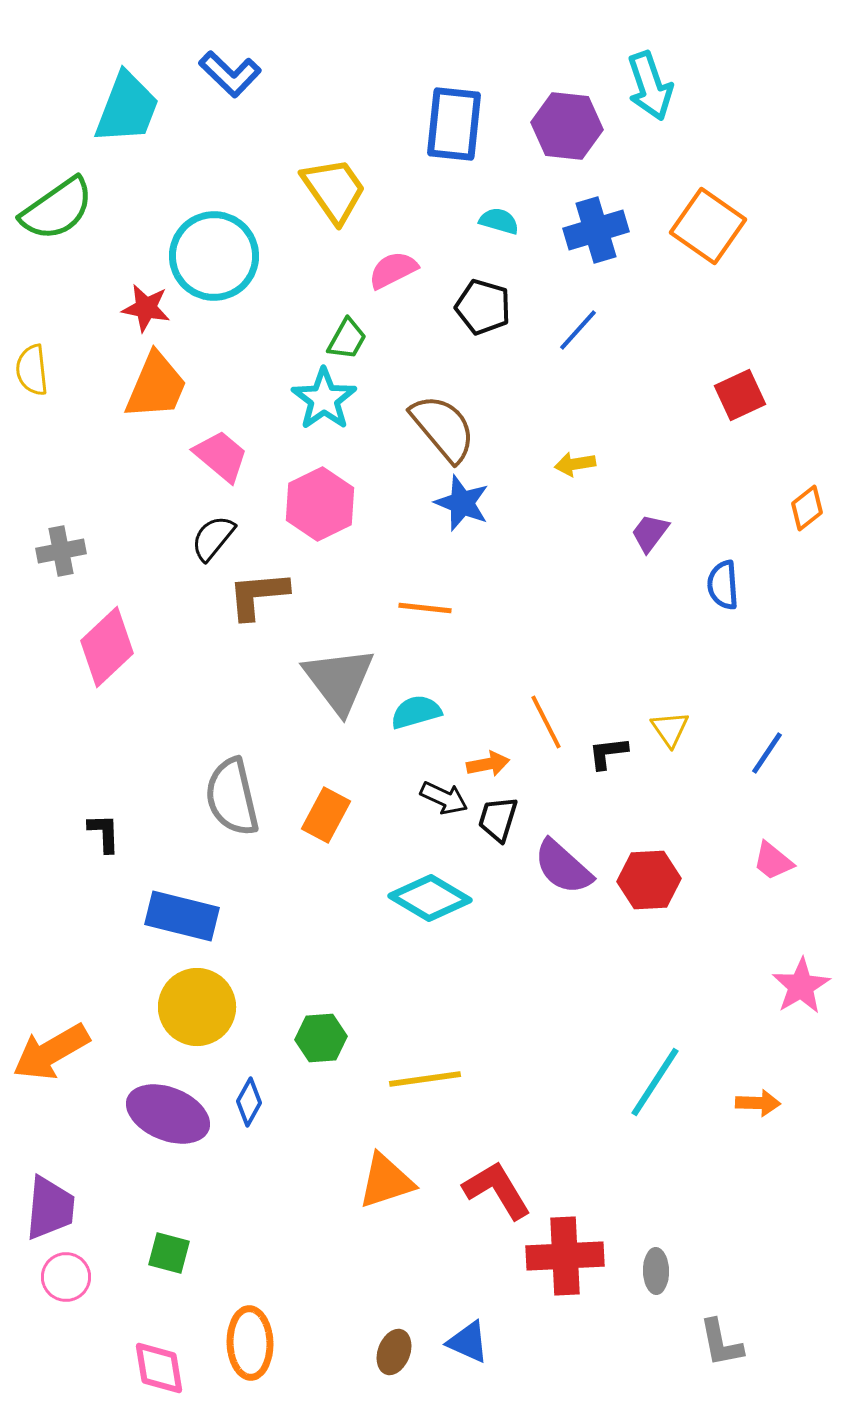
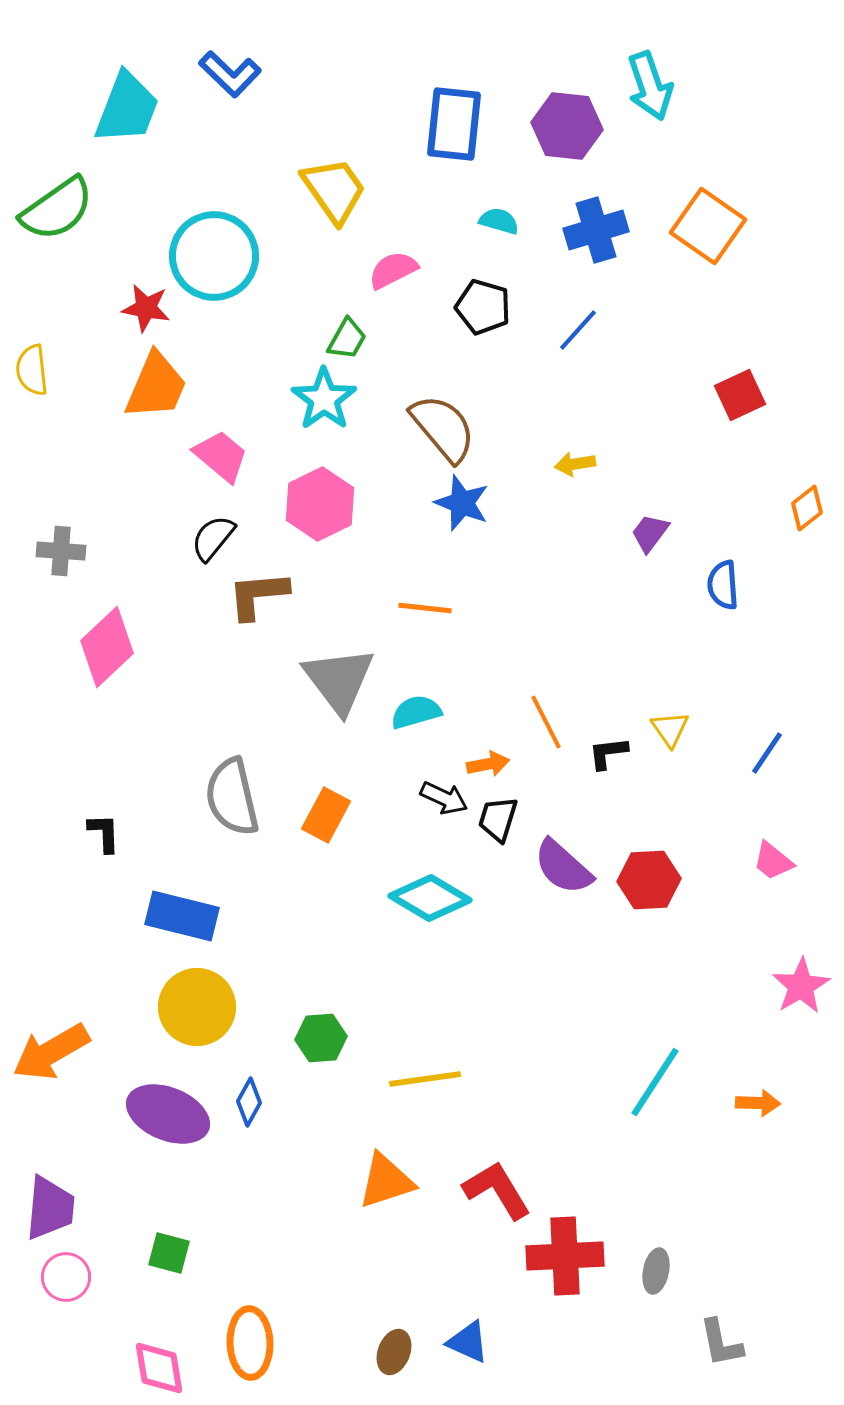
gray cross at (61, 551): rotated 15 degrees clockwise
gray ellipse at (656, 1271): rotated 12 degrees clockwise
